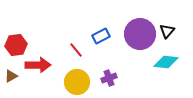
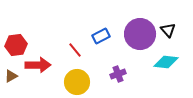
black triangle: moved 1 px right, 1 px up; rotated 21 degrees counterclockwise
red line: moved 1 px left
purple cross: moved 9 px right, 4 px up
